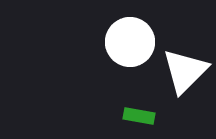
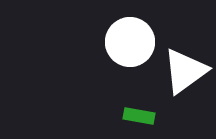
white triangle: rotated 9 degrees clockwise
